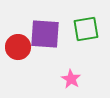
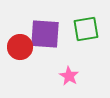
red circle: moved 2 px right
pink star: moved 2 px left, 3 px up
